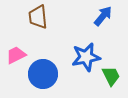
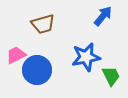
brown trapezoid: moved 5 px right, 7 px down; rotated 100 degrees counterclockwise
blue circle: moved 6 px left, 4 px up
